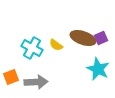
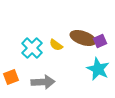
purple square: moved 1 px left, 3 px down
cyan cross: rotated 15 degrees clockwise
gray arrow: moved 7 px right
